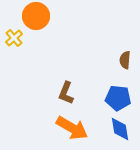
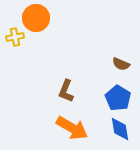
orange circle: moved 2 px down
yellow cross: moved 1 px right, 1 px up; rotated 30 degrees clockwise
brown semicircle: moved 4 px left, 4 px down; rotated 72 degrees counterclockwise
brown L-shape: moved 2 px up
blue pentagon: rotated 25 degrees clockwise
